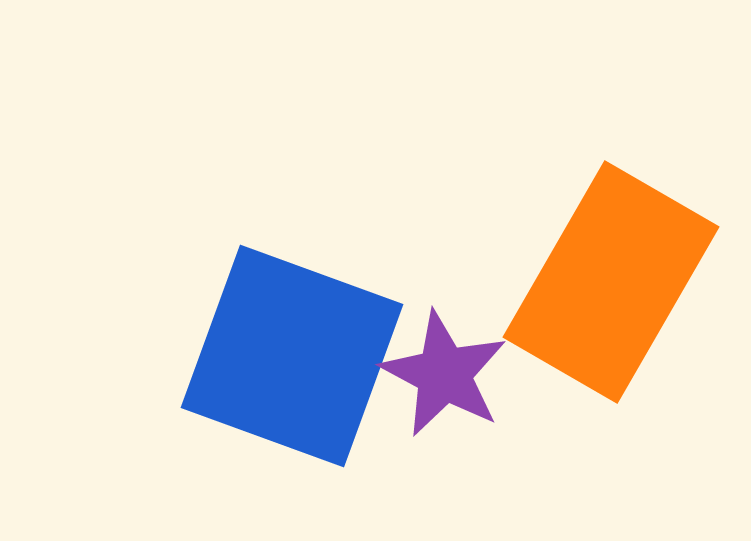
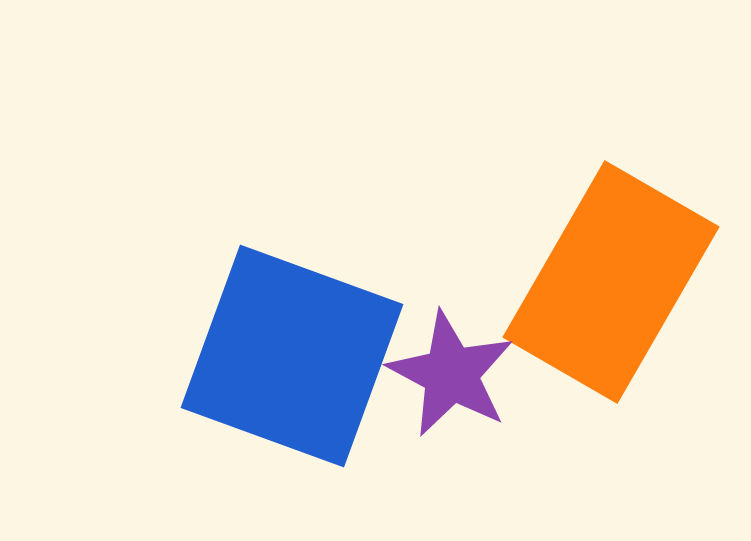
purple star: moved 7 px right
